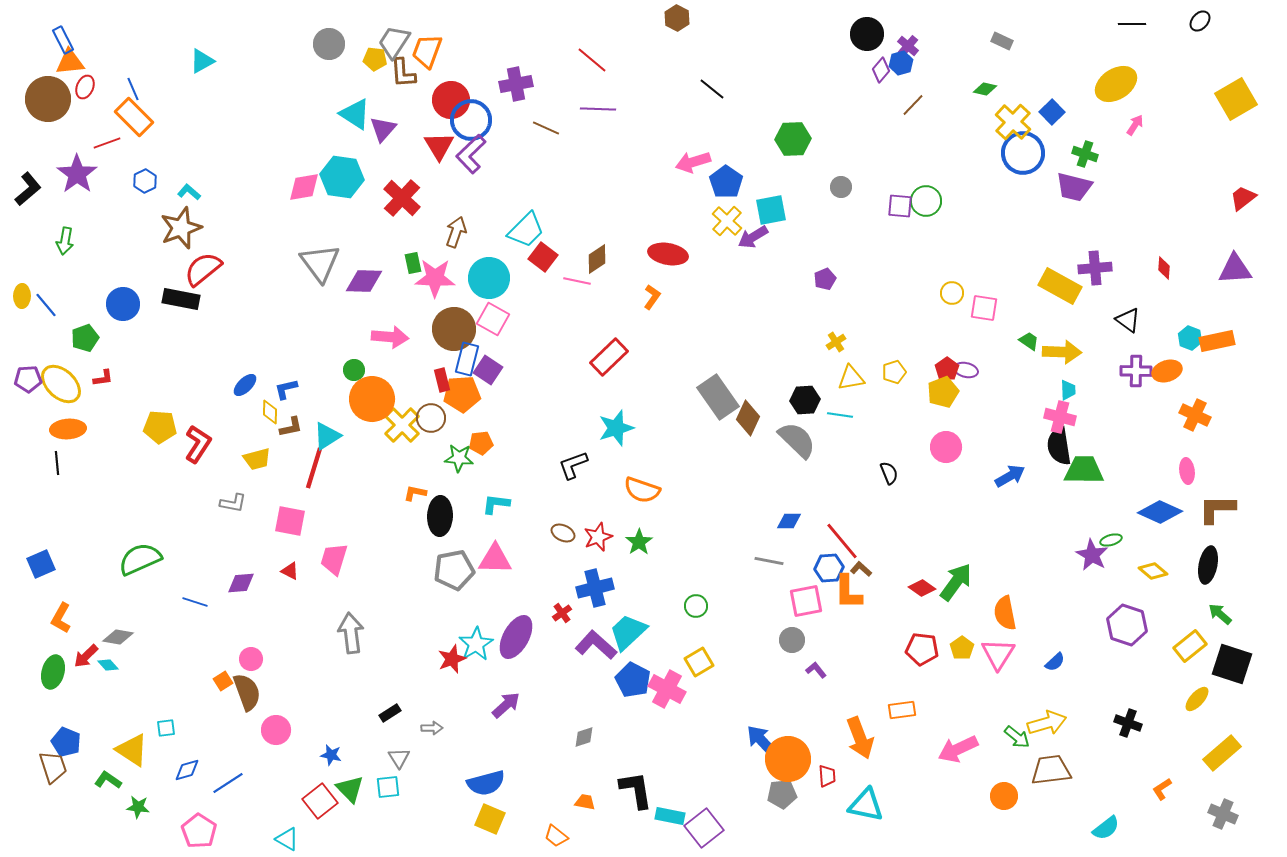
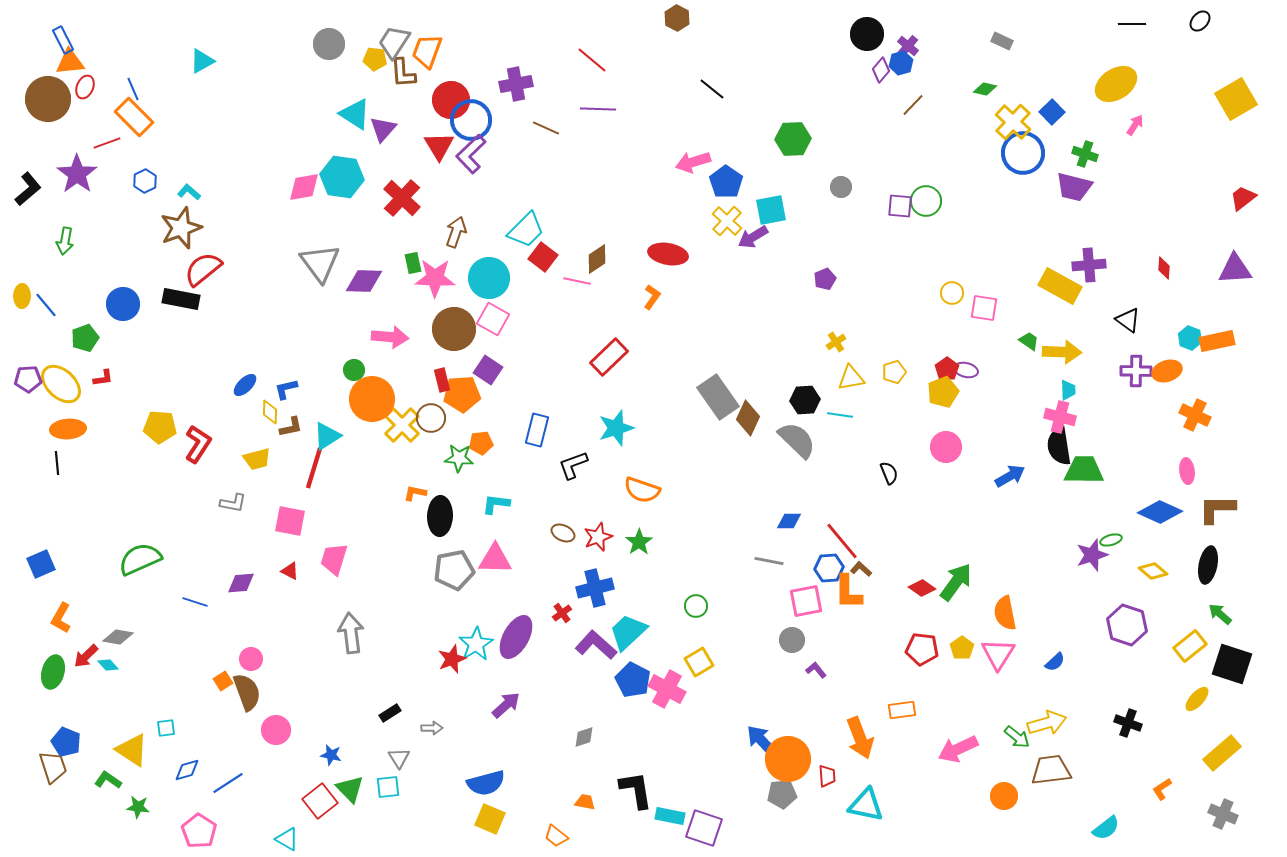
purple cross at (1095, 268): moved 6 px left, 3 px up
blue rectangle at (467, 359): moved 70 px right, 71 px down
purple star at (1092, 555): rotated 24 degrees clockwise
purple square at (704, 828): rotated 33 degrees counterclockwise
